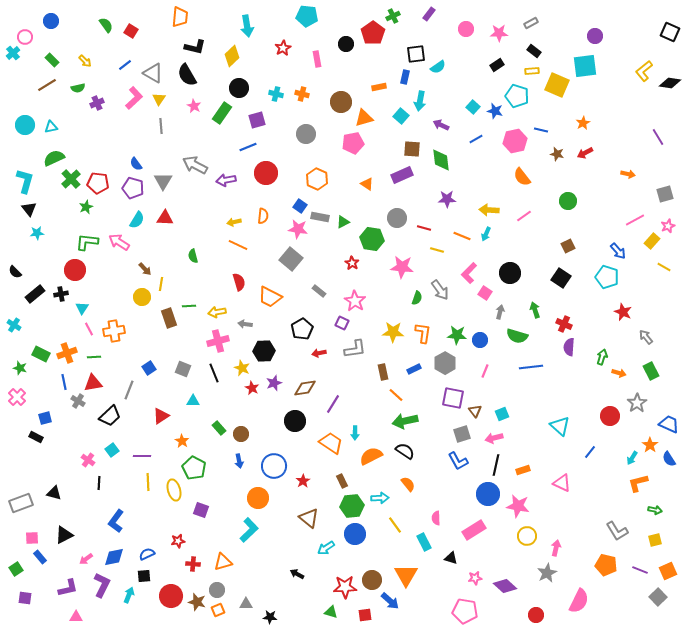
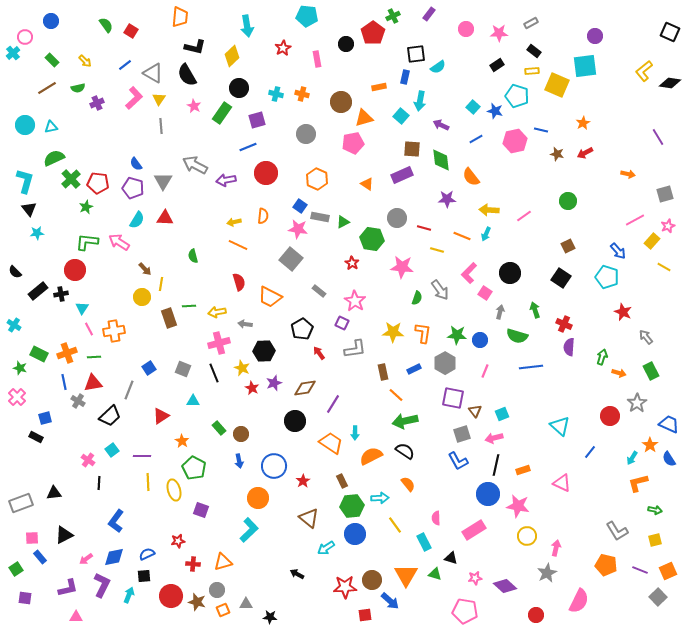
brown line at (47, 85): moved 3 px down
orange semicircle at (522, 177): moved 51 px left
black rectangle at (35, 294): moved 3 px right, 3 px up
pink cross at (218, 341): moved 1 px right, 2 px down
red arrow at (319, 353): rotated 64 degrees clockwise
green rectangle at (41, 354): moved 2 px left
black triangle at (54, 493): rotated 21 degrees counterclockwise
orange square at (218, 610): moved 5 px right
green triangle at (331, 612): moved 104 px right, 38 px up
